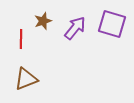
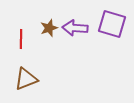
brown star: moved 6 px right, 7 px down
purple arrow: rotated 125 degrees counterclockwise
